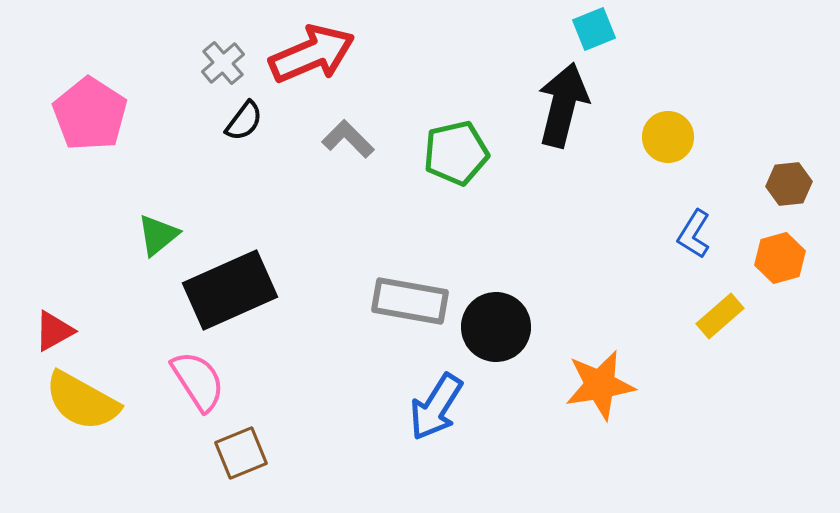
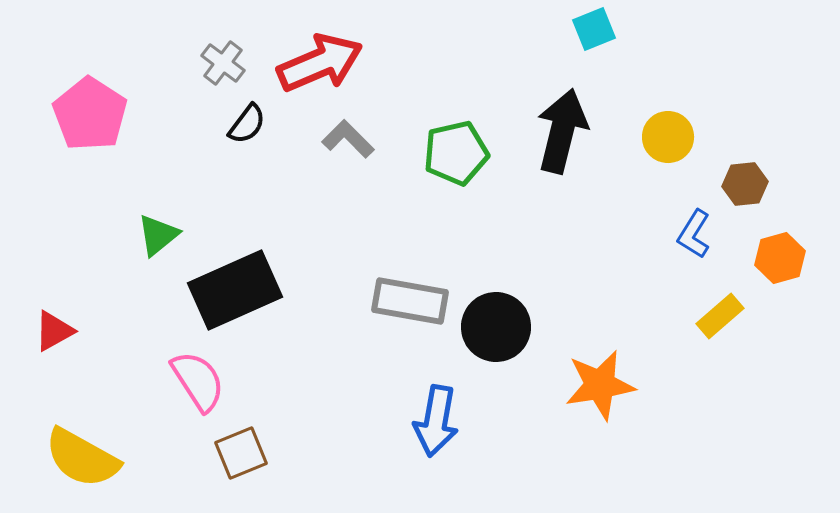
red arrow: moved 8 px right, 9 px down
gray cross: rotated 12 degrees counterclockwise
black arrow: moved 1 px left, 26 px down
black semicircle: moved 3 px right, 3 px down
brown hexagon: moved 44 px left
black rectangle: moved 5 px right
yellow semicircle: moved 57 px down
blue arrow: moved 14 px down; rotated 22 degrees counterclockwise
